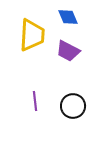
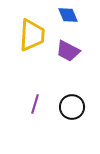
blue diamond: moved 2 px up
purple line: moved 3 px down; rotated 24 degrees clockwise
black circle: moved 1 px left, 1 px down
